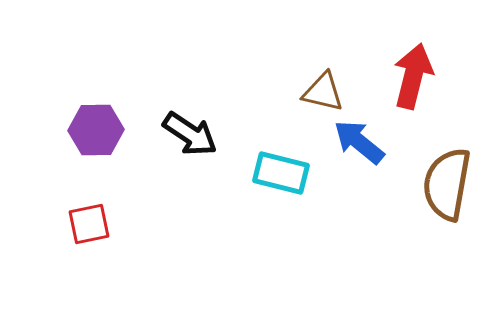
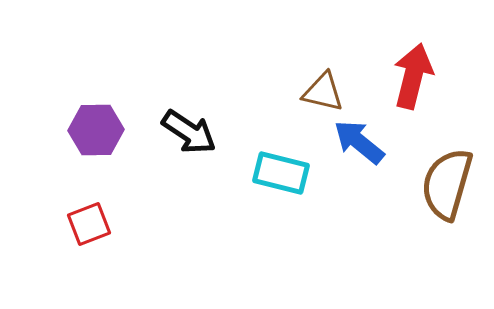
black arrow: moved 1 px left, 2 px up
brown semicircle: rotated 6 degrees clockwise
red square: rotated 9 degrees counterclockwise
